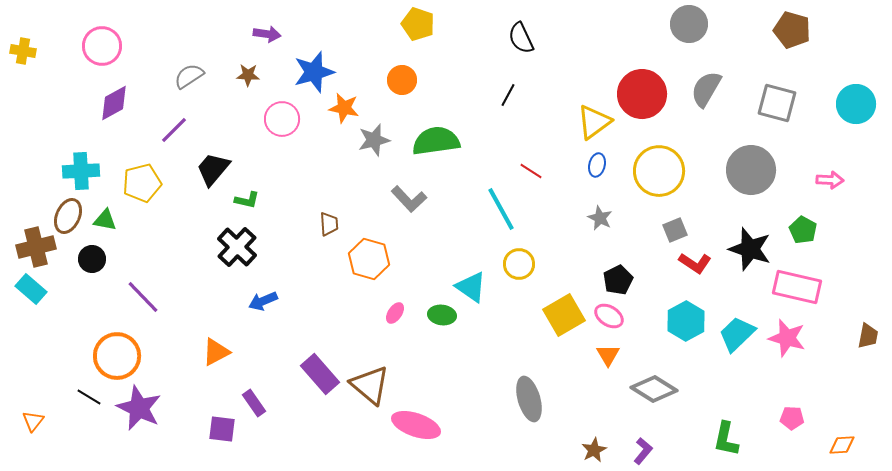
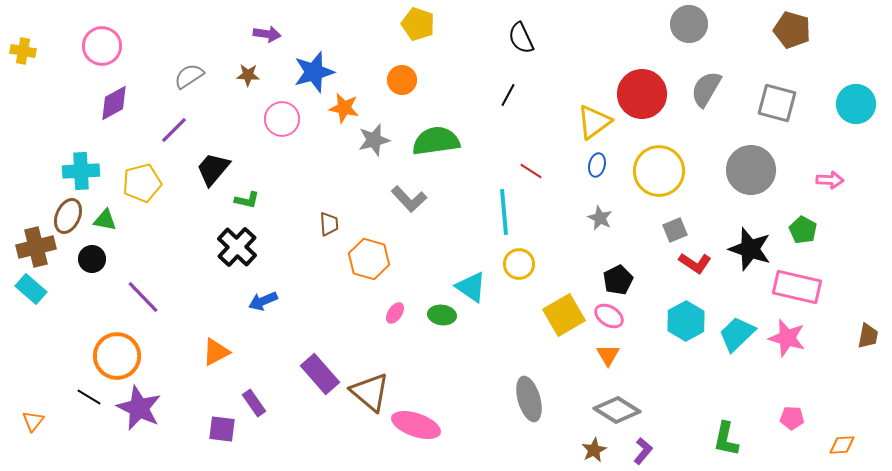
cyan line at (501, 209): moved 3 px right, 3 px down; rotated 24 degrees clockwise
brown triangle at (370, 385): moved 7 px down
gray diamond at (654, 389): moved 37 px left, 21 px down
